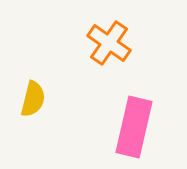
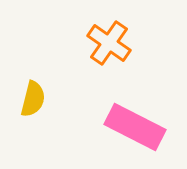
pink rectangle: moved 1 px right; rotated 76 degrees counterclockwise
